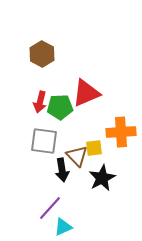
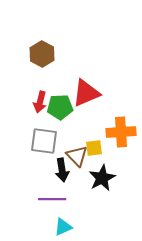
purple line: moved 2 px right, 9 px up; rotated 48 degrees clockwise
